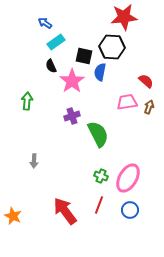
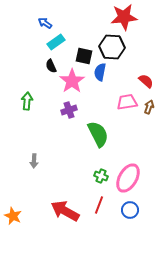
purple cross: moved 3 px left, 6 px up
red arrow: rotated 24 degrees counterclockwise
